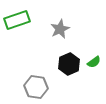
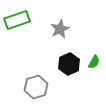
green semicircle: rotated 24 degrees counterclockwise
gray hexagon: rotated 25 degrees counterclockwise
